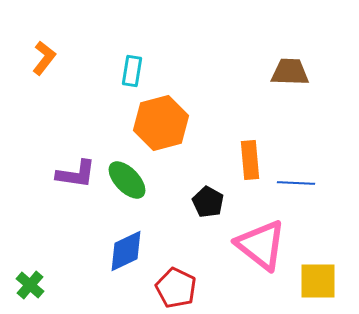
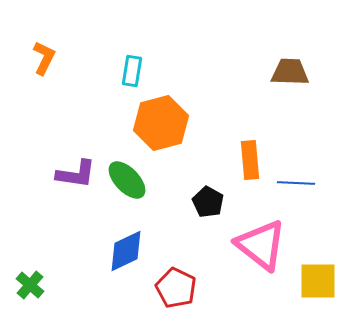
orange L-shape: rotated 12 degrees counterclockwise
